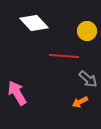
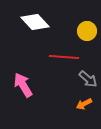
white diamond: moved 1 px right, 1 px up
red line: moved 1 px down
pink arrow: moved 6 px right, 8 px up
orange arrow: moved 4 px right, 2 px down
